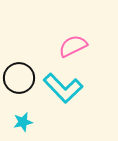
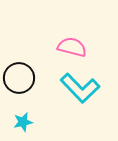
pink semicircle: moved 1 px left, 1 px down; rotated 40 degrees clockwise
cyan L-shape: moved 17 px right
